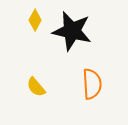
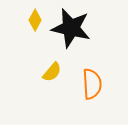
black star: moved 1 px left, 3 px up
yellow semicircle: moved 16 px right, 15 px up; rotated 100 degrees counterclockwise
